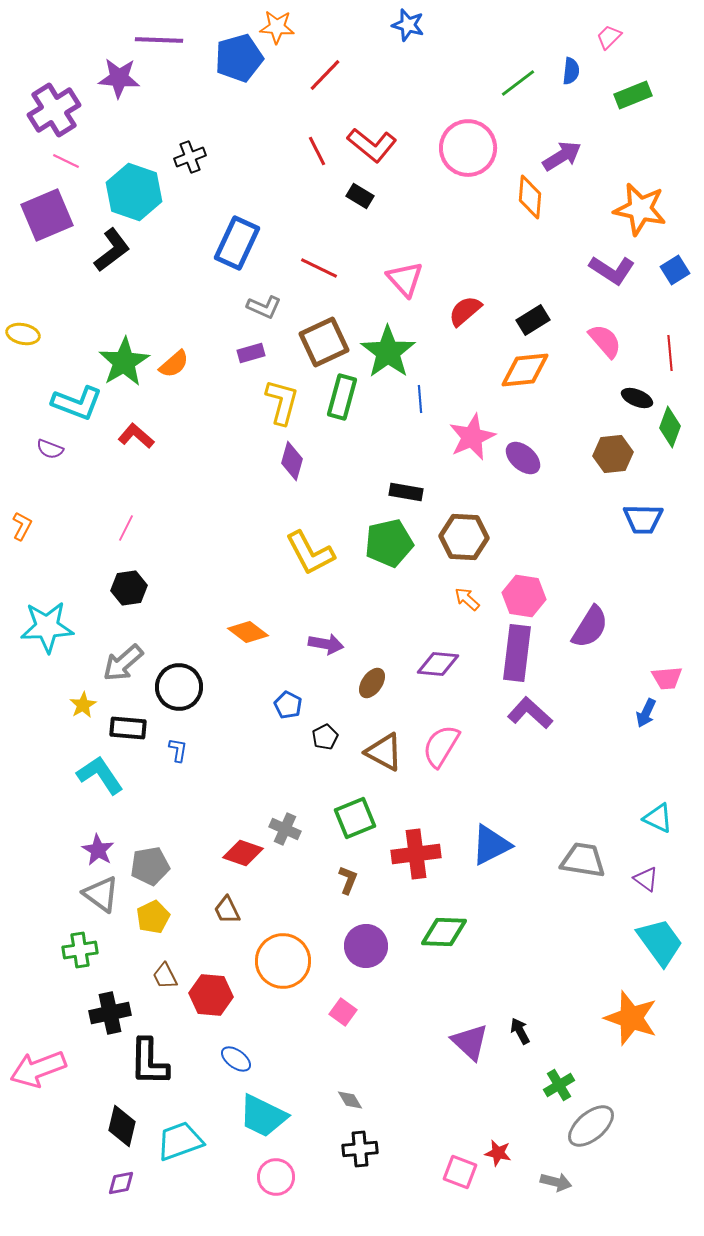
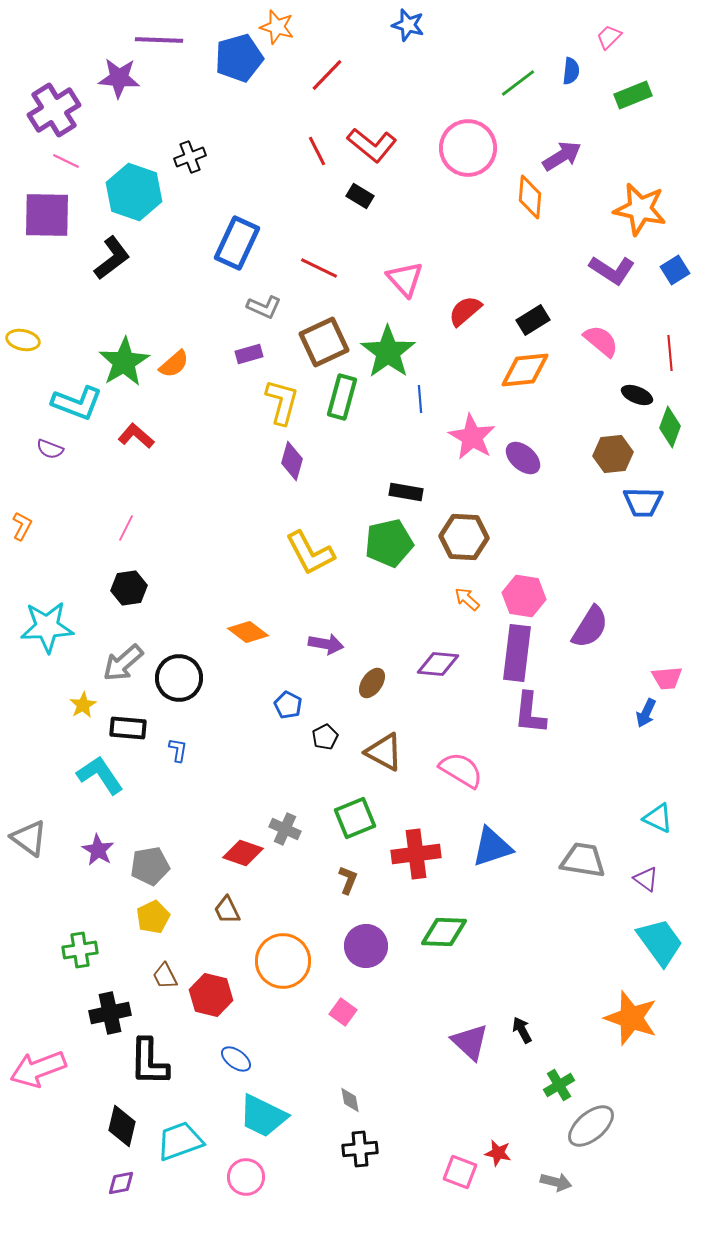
orange star at (277, 27): rotated 12 degrees clockwise
red line at (325, 75): moved 2 px right
purple square at (47, 215): rotated 24 degrees clockwise
black L-shape at (112, 250): moved 8 px down
yellow ellipse at (23, 334): moved 6 px down
pink semicircle at (605, 341): moved 4 px left; rotated 9 degrees counterclockwise
purple rectangle at (251, 353): moved 2 px left, 1 px down
black ellipse at (637, 398): moved 3 px up
pink star at (472, 437): rotated 18 degrees counterclockwise
blue trapezoid at (643, 519): moved 17 px up
black circle at (179, 687): moved 9 px up
purple L-shape at (530, 713): rotated 126 degrees counterclockwise
pink semicircle at (441, 746): moved 20 px right, 24 px down; rotated 90 degrees clockwise
blue triangle at (491, 845): moved 1 px right, 2 px down; rotated 9 degrees clockwise
gray triangle at (101, 894): moved 72 px left, 56 px up
red hexagon at (211, 995): rotated 9 degrees clockwise
black arrow at (520, 1031): moved 2 px right, 1 px up
gray diamond at (350, 1100): rotated 20 degrees clockwise
pink circle at (276, 1177): moved 30 px left
